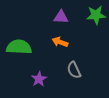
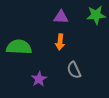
orange arrow: rotated 105 degrees counterclockwise
